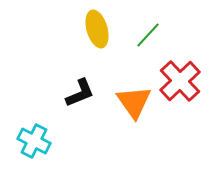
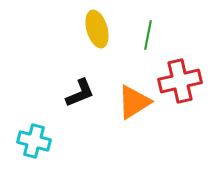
green line: rotated 32 degrees counterclockwise
red cross: rotated 30 degrees clockwise
orange triangle: rotated 33 degrees clockwise
cyan cross: rotated 12 degrees counterclockwise
